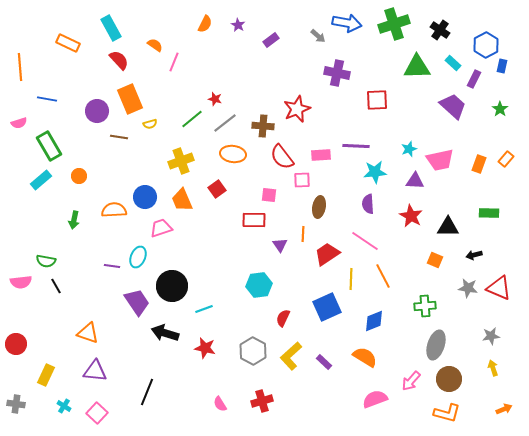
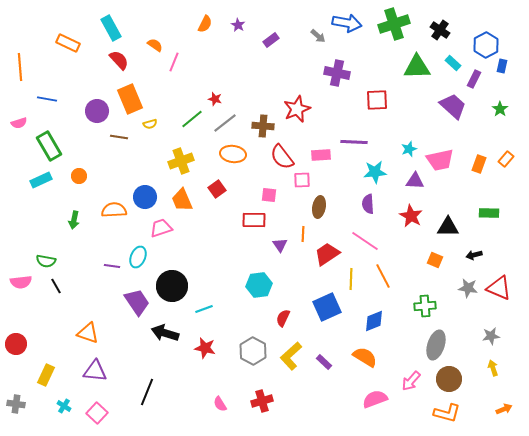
purple line at (356, 146): moved 2 px left, 4 px up
cyan rectangle at (41, 180): rotated 15 degrees clockwise
